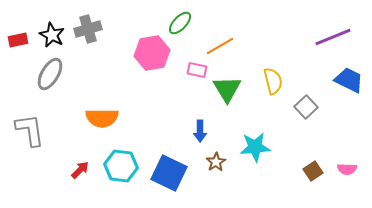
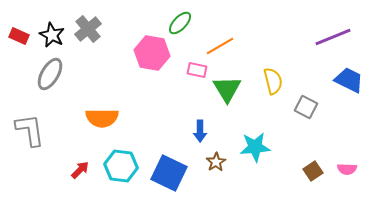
gray cross: rotated 24 degrees counterclockwise
red rectangle: moved 1 px right, 4 px up; rotated 36 degrees clockwise
pink hexagon: rotated 20 degrees clockwise
gray square: rotated 20 degrees counterclockwise
